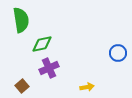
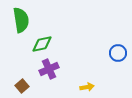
purple cross: moved 1 px down
